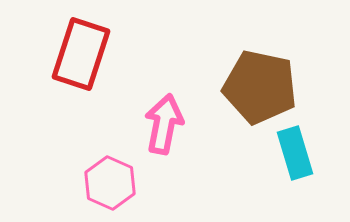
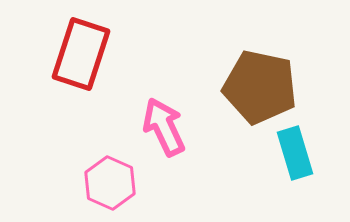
pink arrow: moved 3 px down; rotated 36 degrees counterclockwise
